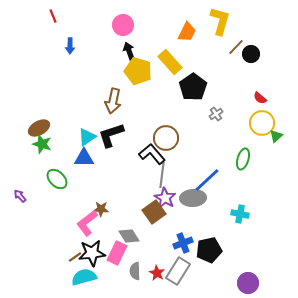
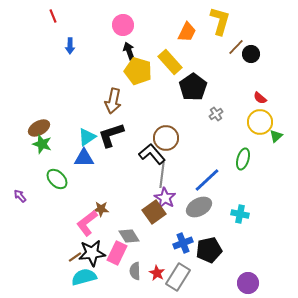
yellow circle at (262, 123): moved 2 px left, 1 px up
gray ellipse at (193, 198): moved 6 px right, 9 px down; rotated 25 degrees counterclockwise
gray rectangle at (178, 271): moved 6 px down
